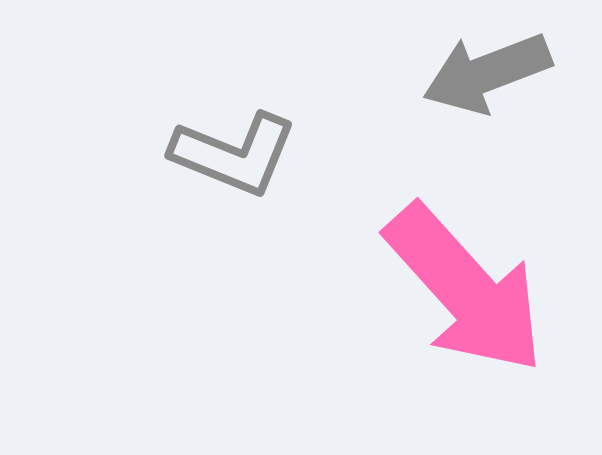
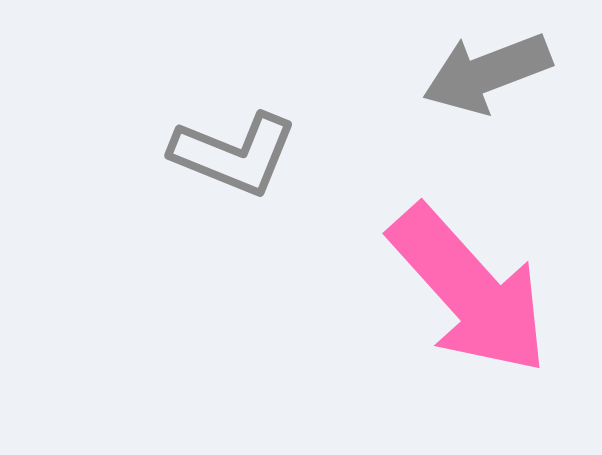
pink arrow: moved 4 px right, 1 px down
